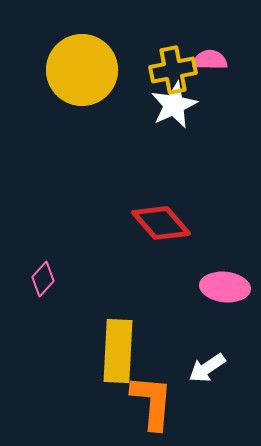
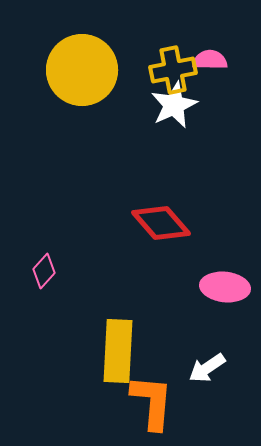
pink diamond: moved 1 px right, 8 px up
